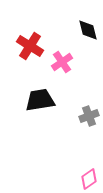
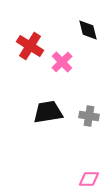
pink cross: rotated 10 degrees counterclockwise
black trapezoid: moved 8 px right, 12 px down
gray cross: rotated 30 degrees clockwise
pink diamond: rotated 35 degrees clockwise
